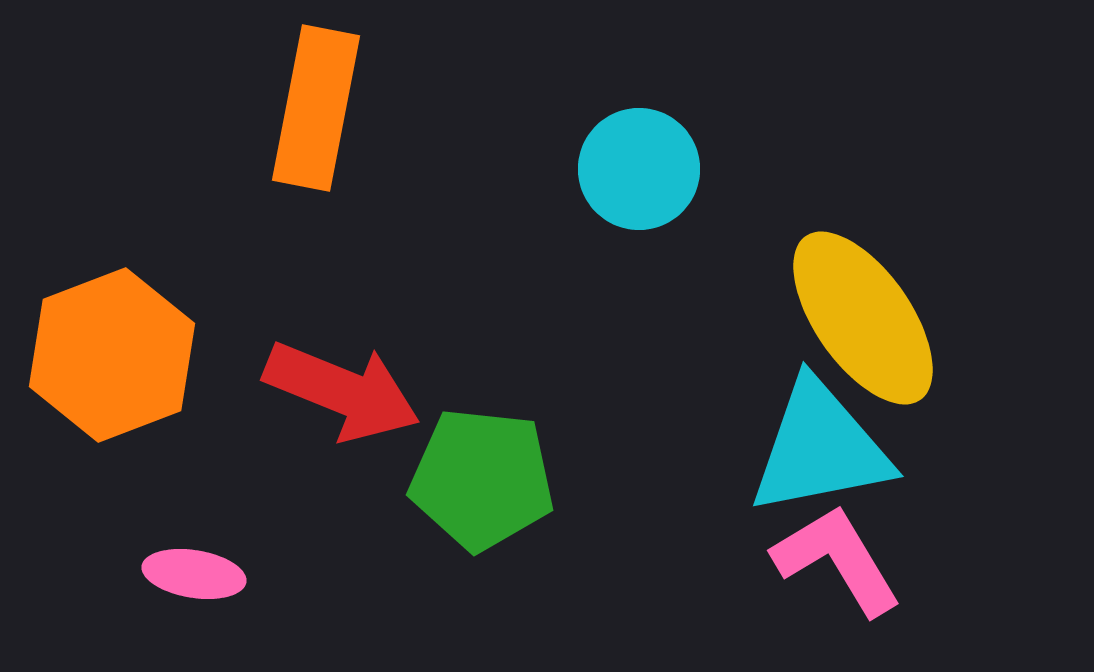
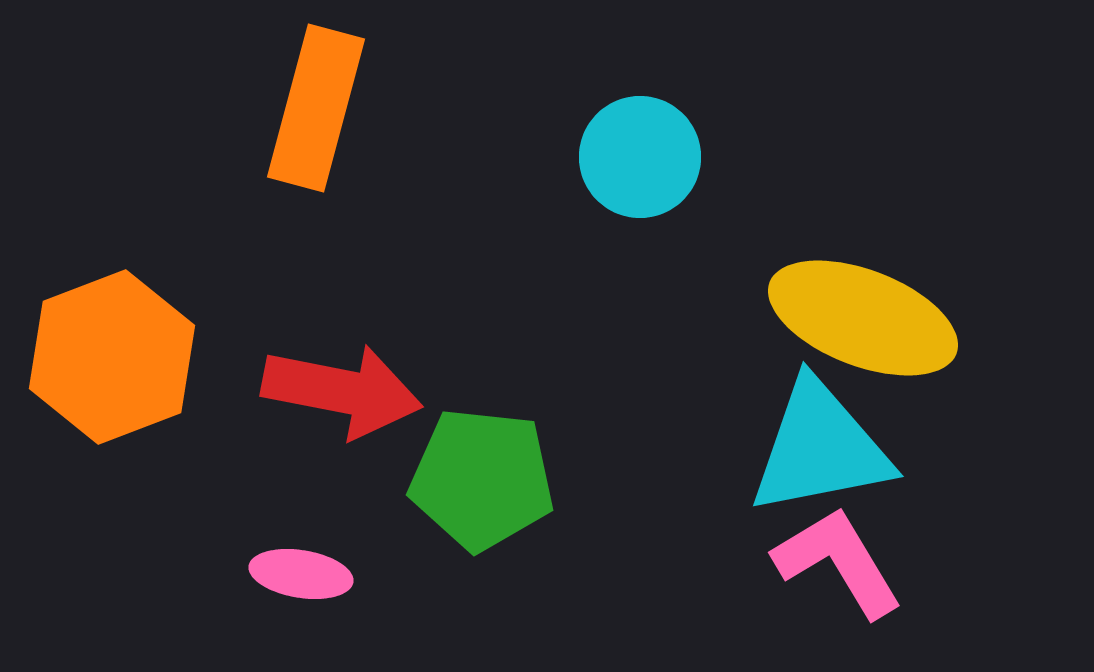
orange rectangle: rotated 4 degrees clockwise
cyan circle: moved 1 px right, 12 px up
yellow ellipse: rotated 34 degrees counterclockwise
orange hexagon: moved 2 px down
red arrow: rotated 11 degrees counterclockwise
pink L-shape: moved 1 px right, 2 px down
pink ellipse: moved 107 px right
